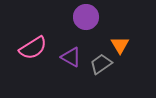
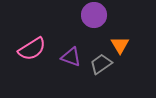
purple circle: moved 8 px right, 2 px up
pink semicircle: moved 1 px left, 1 px down
purple triangle: rotated 10 degrees counterclockwise
